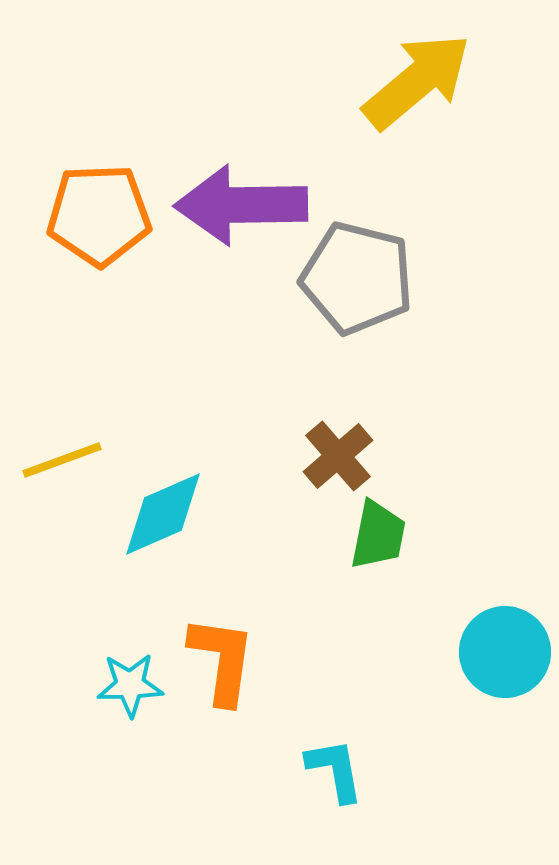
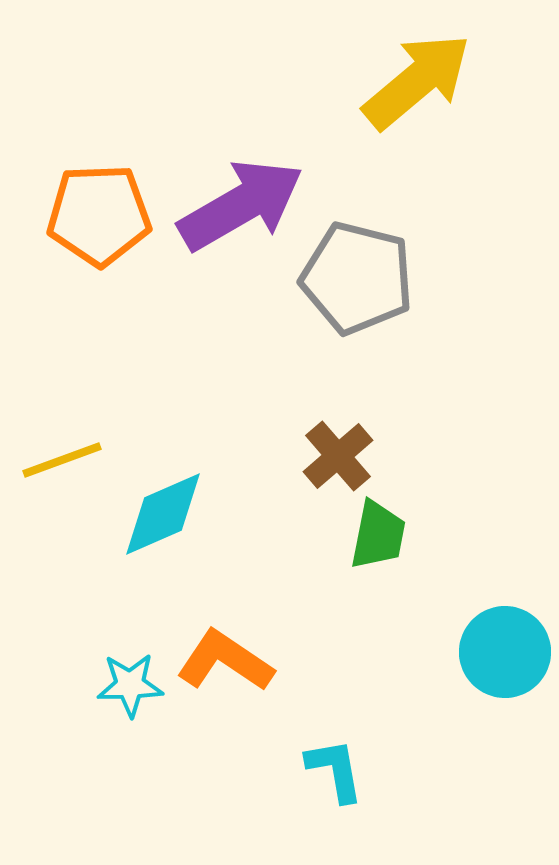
purple arrow: rotated 151 degrees clockwise
orange L-shape: moved 3 px right, 1 px down; rotated 64 degrees counterclockwise
